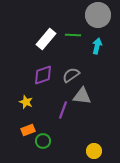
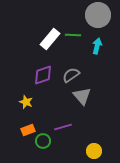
white rectangle: moved 4 px right
gray triangle: rotated 42 degrees clockwise
purple line: moved 17 px down; rotated 54 degrees clockwise
